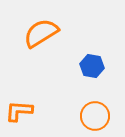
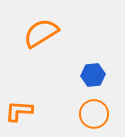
blue hexagon: moved 1 px right, 9 px down; rotated 15 degrees counterclockwise
orange circle: moved 1 px left, 2 px up
